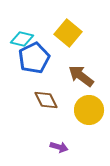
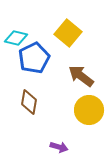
cyan diamond: moved 6 px left, 1 px up
brown diamond: moved 17 px left, 2 px down; rotated 35 degrees clockwise
